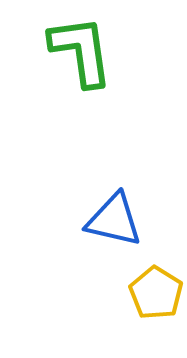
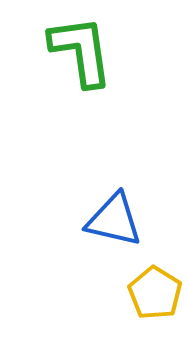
yellow pentagon: moved 1 px left
